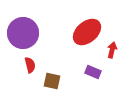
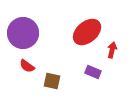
red semicircle: moved 3 px left, 1 px down; rotated 140 degrees clockwise
